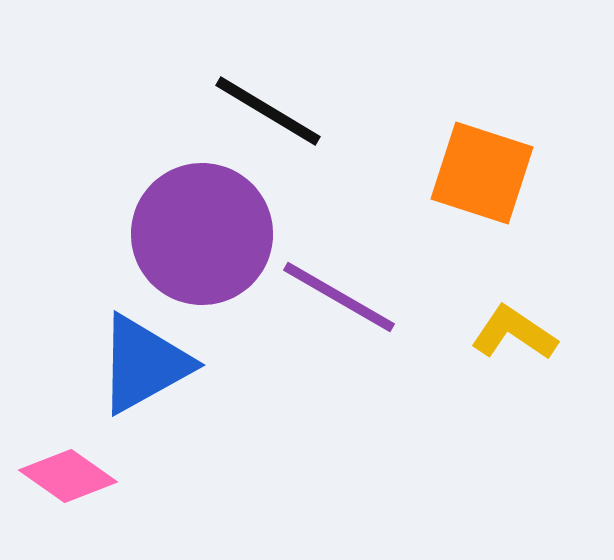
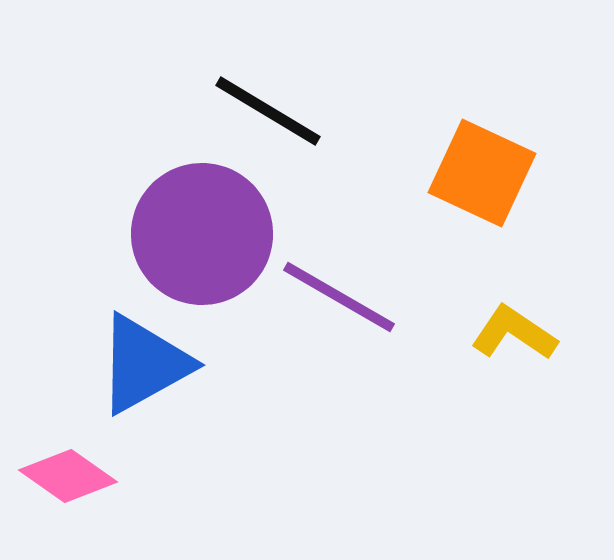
orange square: rotated 7 degrees clockwise
